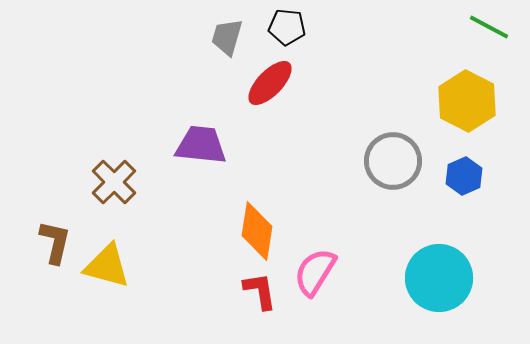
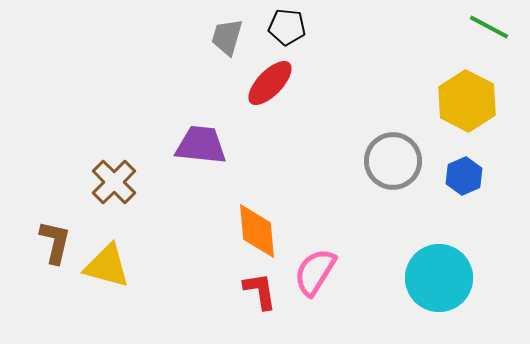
orange diamond: rotated 14 degrees counterclockwise
